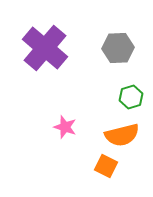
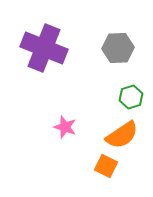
purple cross: moved 1 px left; rotated 18 degrees counterclockwise
orange semicircle: rotated 20 degrees counterclockwise
